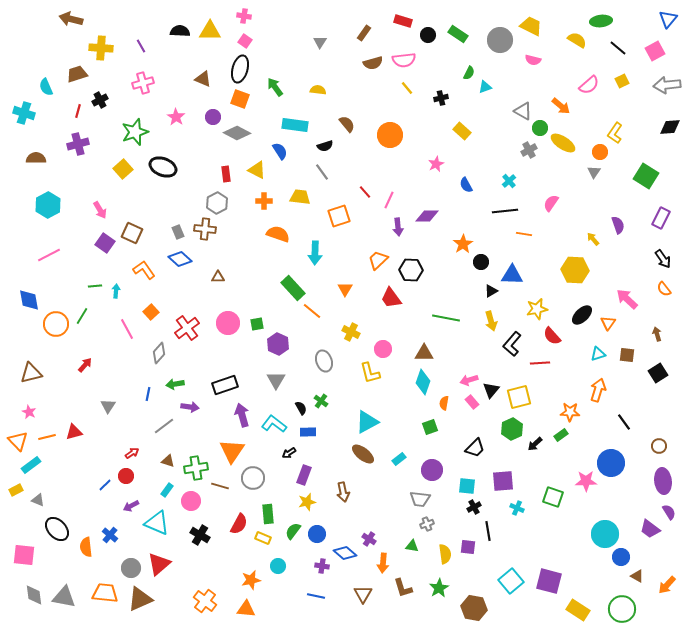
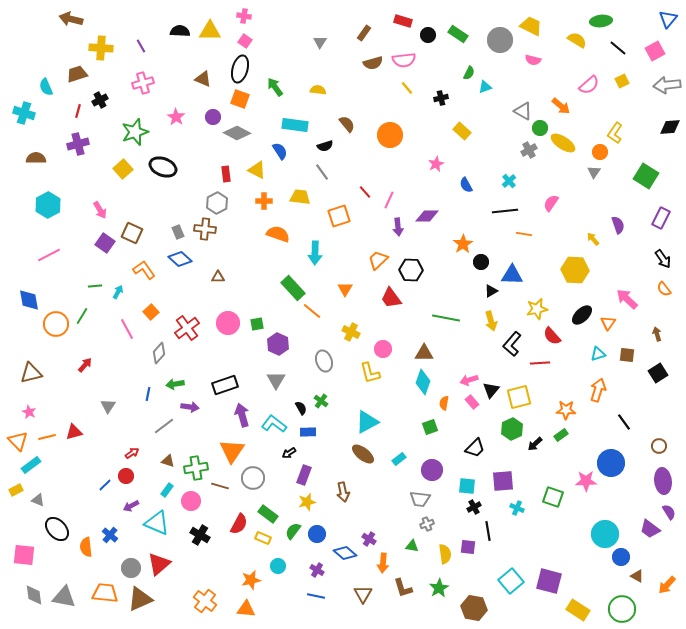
cyan arrow at (116, 291): moved 2 px right, 1 px down; rotated 24 degrees clockwise
orange star at (570, 412): moved 4 px left, 2 px up
green rectangle at (268, 514): rotated 48 degrees counterclockwise
purple cross at (322, 566): moved 5 px left, 4 px down; rotated 24 degrees clockwise
